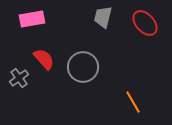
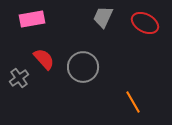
gray trapezoid: rotated 10 degrees clockwise
red ellipse: rotated 20 degrees counterclockwise
